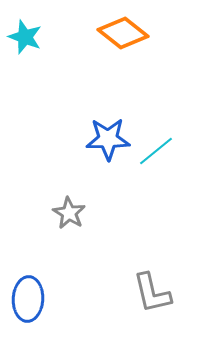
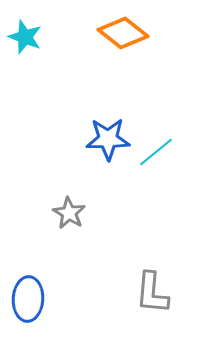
cyan line: moved 1 px down
gray L-shape: rotated 18 degrees clockwise
